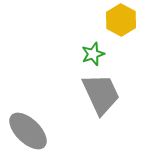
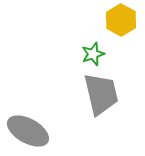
gray trapezoid: rotated 12 degrees clockwise
gray ellipse: rotated 15 degrees counterclockwise
